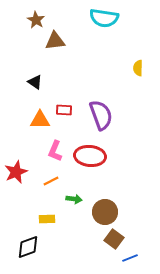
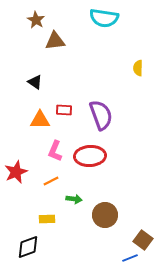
red ellipse: rotated 8 degrees counterclockwise
brown circle: moved 3 px down
brown square: moved 29 px right, 1 px down
